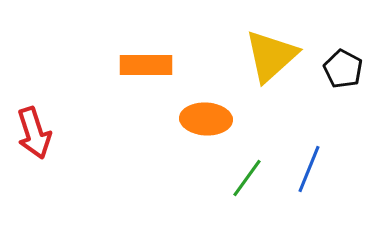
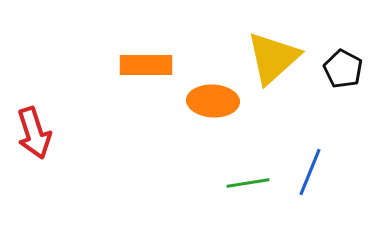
yellow triangle: moved 2 px right, 2 px down
orange ellipse: moved 7 px right, 18 px up
blue line: moved 1 px right, 3 px down
green line: moved 1 px right, 5 px down; rotated 45 degrees clockwise
